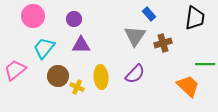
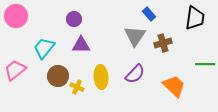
pink circle: moved 17 px left
orange trapezoid: moved 14 px left
